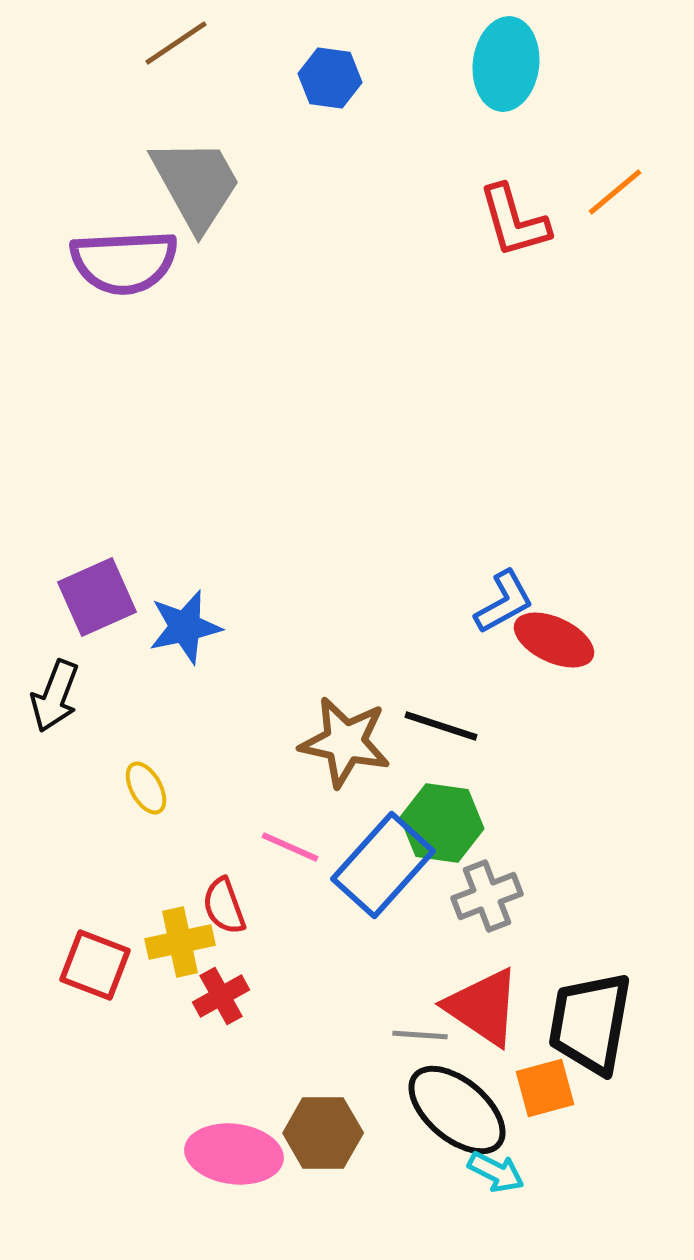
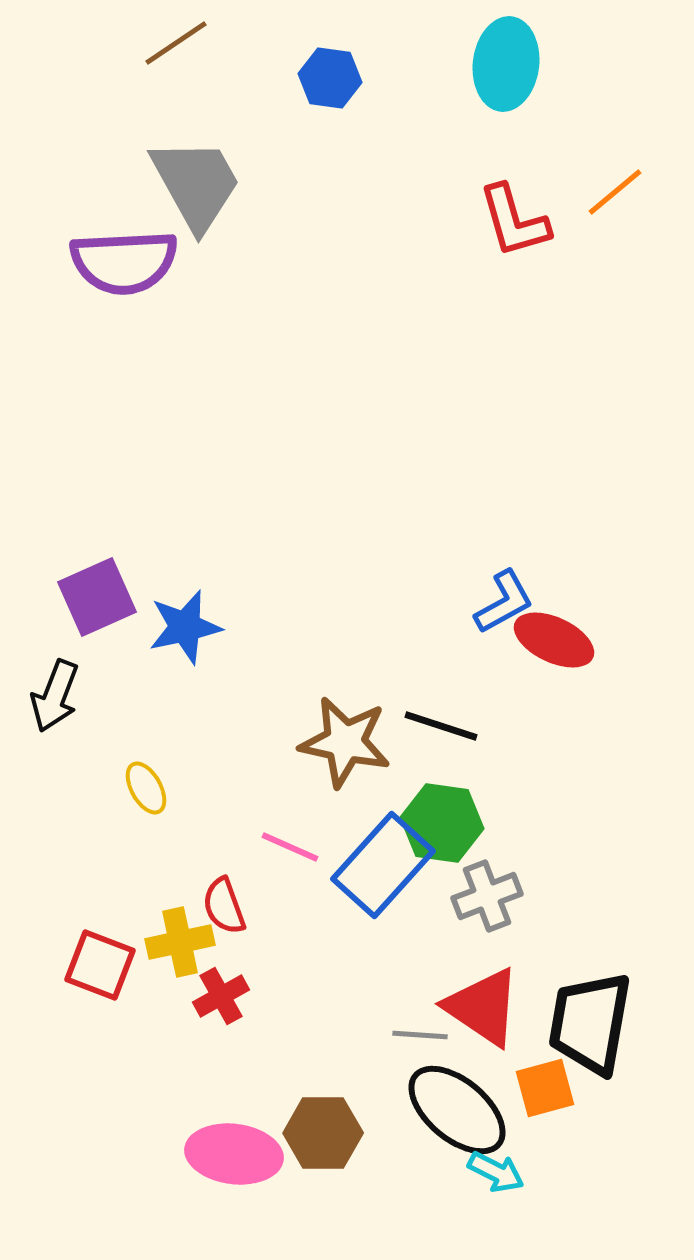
red square: moved 5 px right
